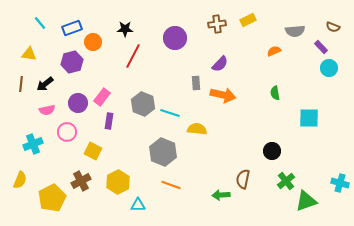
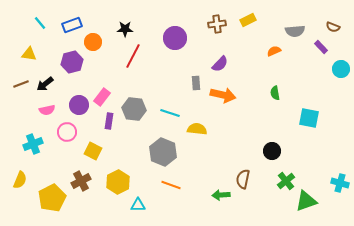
blue rectangle at (72, 28): moved 3 px up
cyan circle at (329, 68): moved 12 px right, 1 px down
brown line at (21, 84): rotated 63 degrees clockwise
purple circle at (78, 103): moved 1 px right, 2 px down
gray hexagon at (143, 104): moved 9 px left, 5 px down; rotated 15 degrees counterclockwise
cyan square at (309, 118): rotated 10 degrees clockwise
